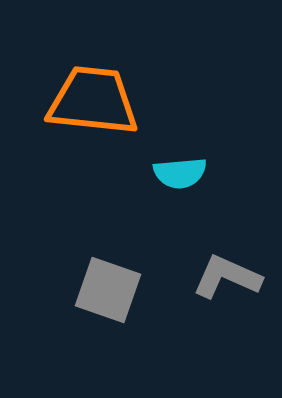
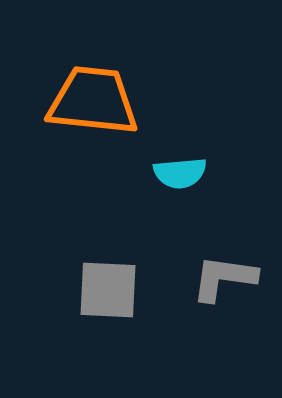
gray L-shape: moved 3 px left, 1 px down; rotated 16 degrees counterclockwise
gray square: rotated 16 degrees counterclockwise
